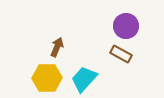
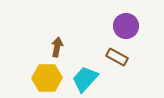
brown arrow: rotated 12 degrees counterclockwise
brown rectangle: moved 4 px left, 3 px down
cyan trapezoid: moved 1 px right
